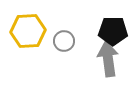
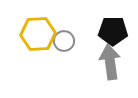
yellow hexagon: moved 10 px right, 3 px down
gray arrow: moved 2 px right, 3 px down
